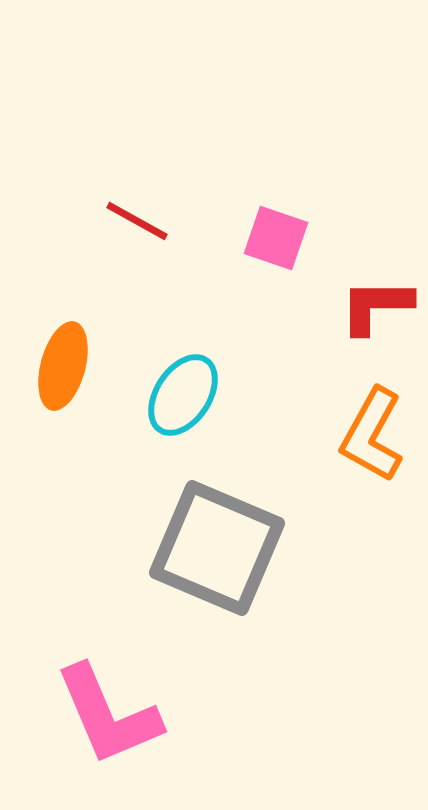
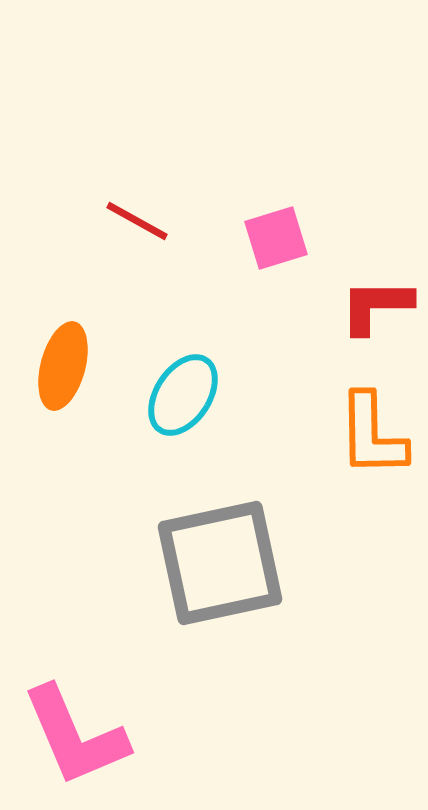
pink square: rotated 36 degrees counterclockwise
orange L-shape: rotated 30 degrees counterclockwise
gray square: moved 3 px right, 15 px down; rotated 35 degrees counterclockwise
pink L-shape: moved 33 px left, 21 px down
